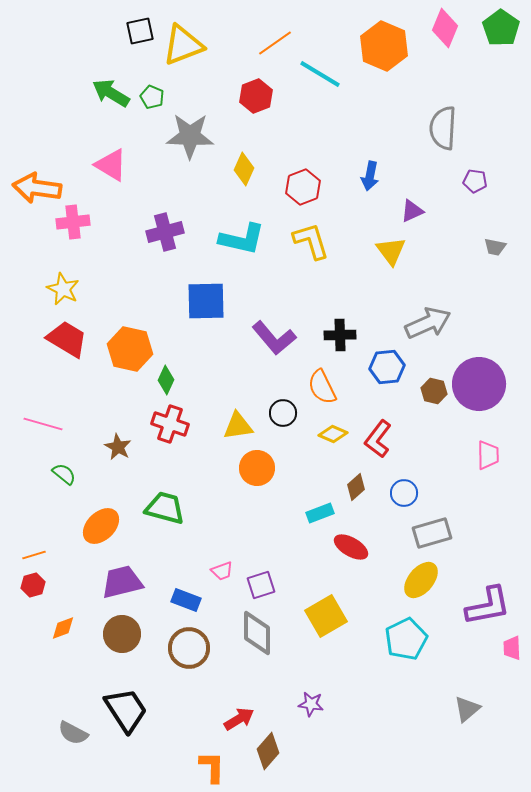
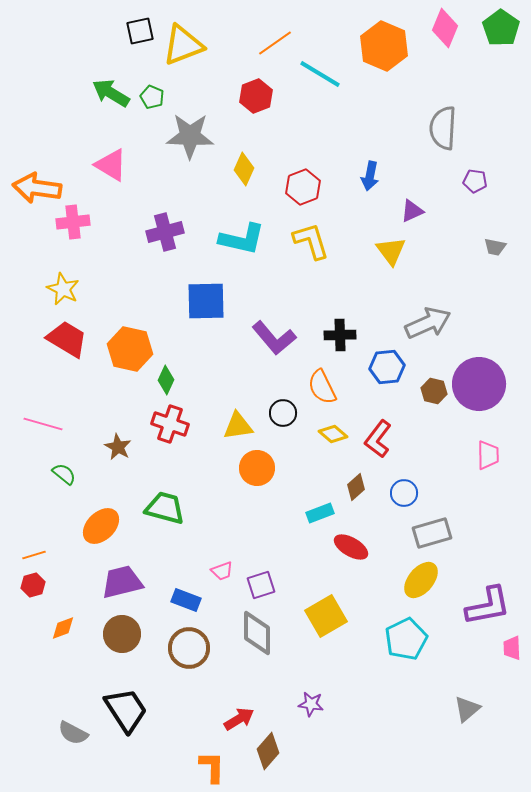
yellow diamond at (333, 434): rotated 16 degrees clockwise
